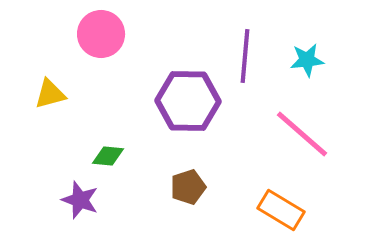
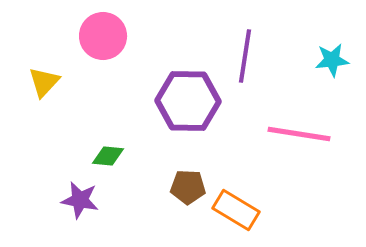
pink circle: moved 2 px right, 2 px down
purple line: rotated 4 degrees clockwise
cyan star: moved 25 px right
yellow triangle: moved 6 px left, 12 px up; rotated 32 degrees counterclockwise
pink line: moved 3 px left; rotated 32 degrees counterclockwise
brown pentagon: rotated 20 degrees clockwise
purple star: rotated 9 degrees counterclockwise
orange rectangle: moved 45 px left
